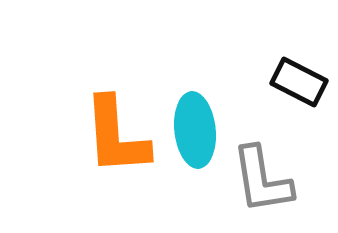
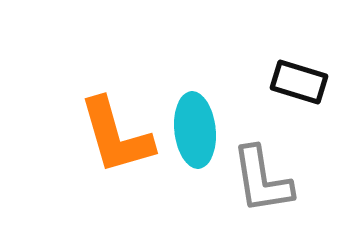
black rectangle: rotated 10 degrees counterclockwise
orange L-shape: rotated 12 degrees counterclockwise
